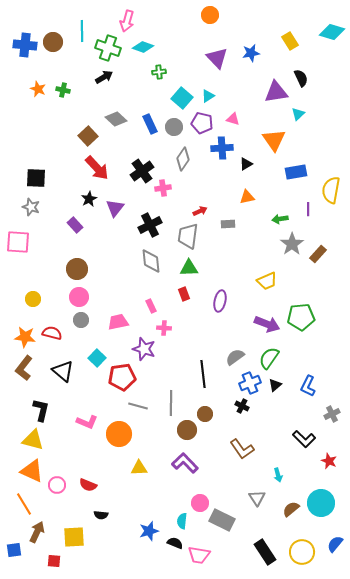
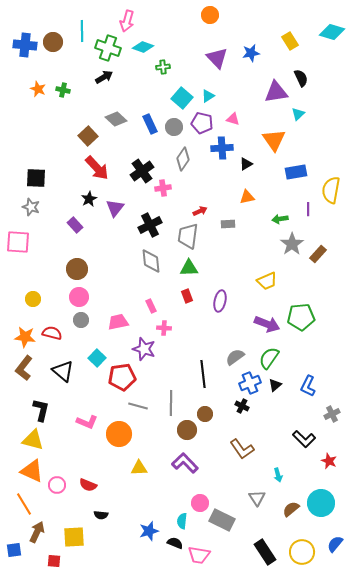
green cross at (159, 72): moved 4 px right, 5 px up
red rectangle at (184, 294): moved 3 px right, 2 px down
